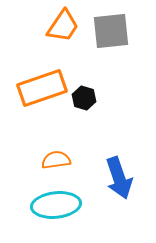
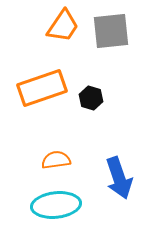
black hexagon: moved 7 px right
